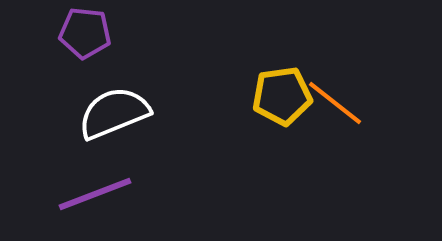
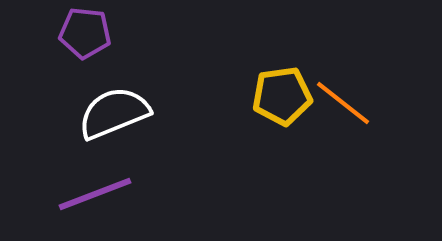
orange line: moved 8 px right
